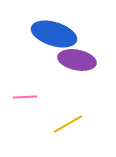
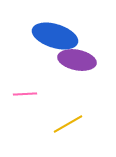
blue ellipse: moved 1 px right, 2 px down
pink line: moved 3 px up
